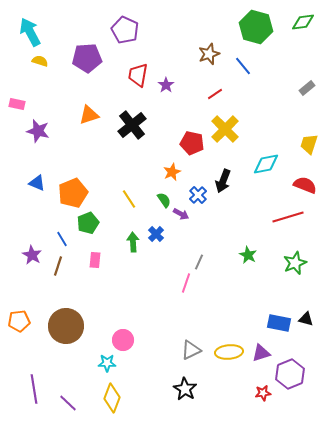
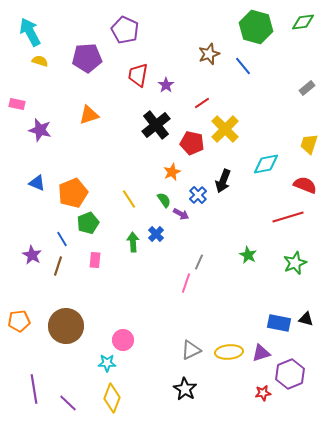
red line at (215, 94): moved 13 px left, 9 px down
black cross at (132, 125): moved 24 px right
purple star at (38, 131): moved 2 px right, 1 px up
